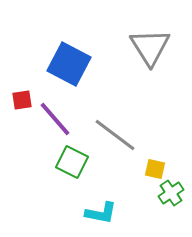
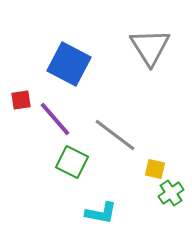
red square: moved 1 px left
